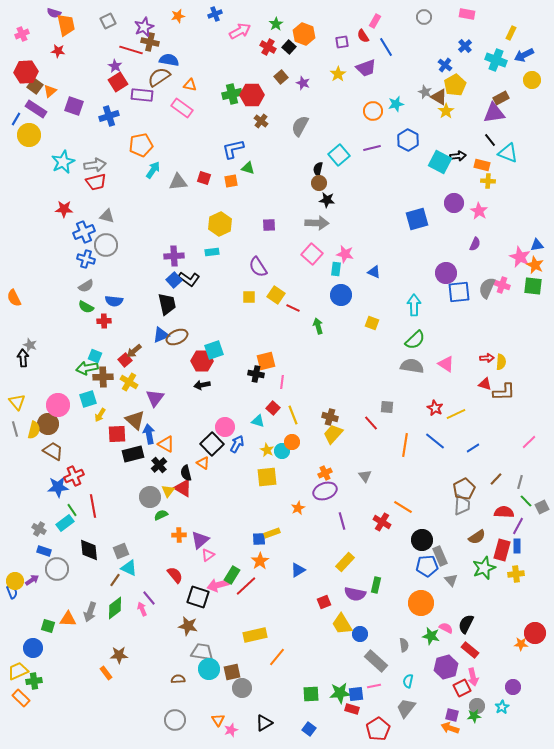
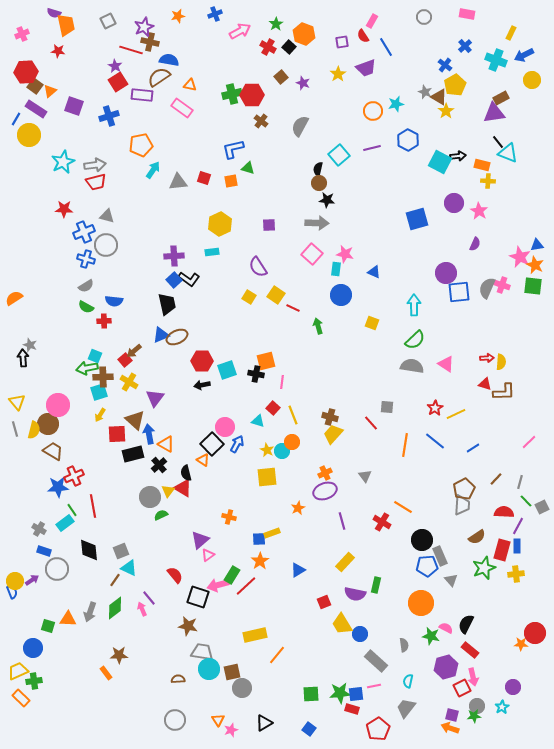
pink rectangle at (375, 21): moved 3 px left
black line at (490, 140): moved 8 px right, 2 px down
yellow square at (249, 297): rotated 32 degrees clockwise
orange semicircle at (14, 298): rotated 84 degrees clockwise
cyan square at (214, 350): moved 13 px right, 20 px down
cyan square at (88, 399): moved 11 px right, 7 px up
red star at (435, 408): rotated 14 degrees clockwise
orange triangle at (203, 463): moved 3 px up
orange cross at (179, 535): moved 50 px right, 18 px up; rotated 16 degrees clockwise
orange line at (277, 657): moved 2 px up
